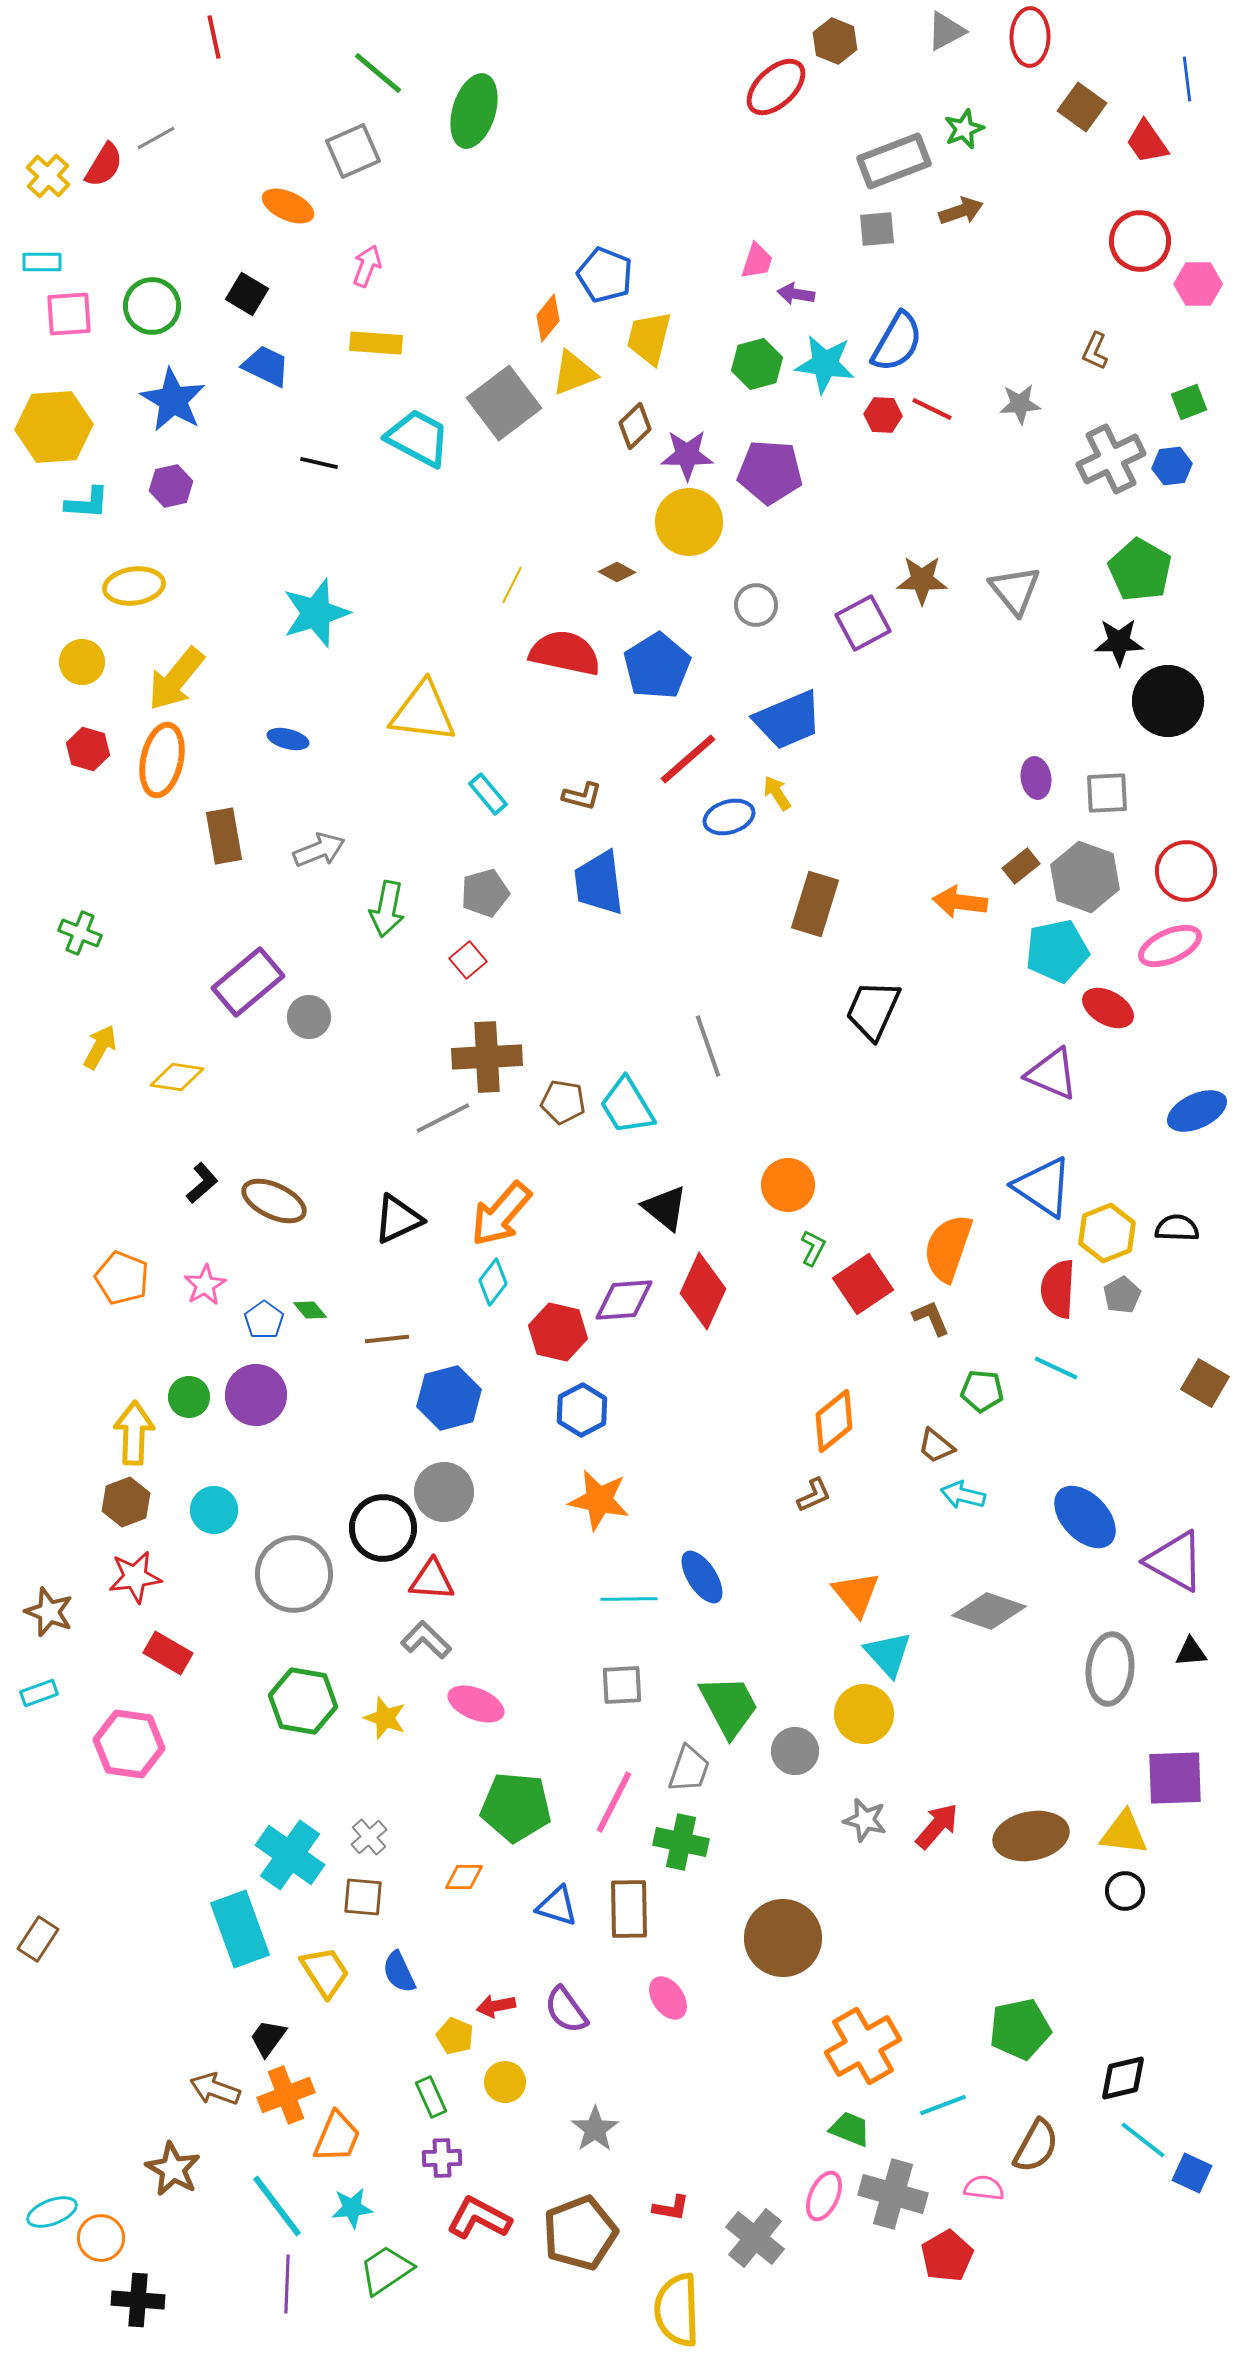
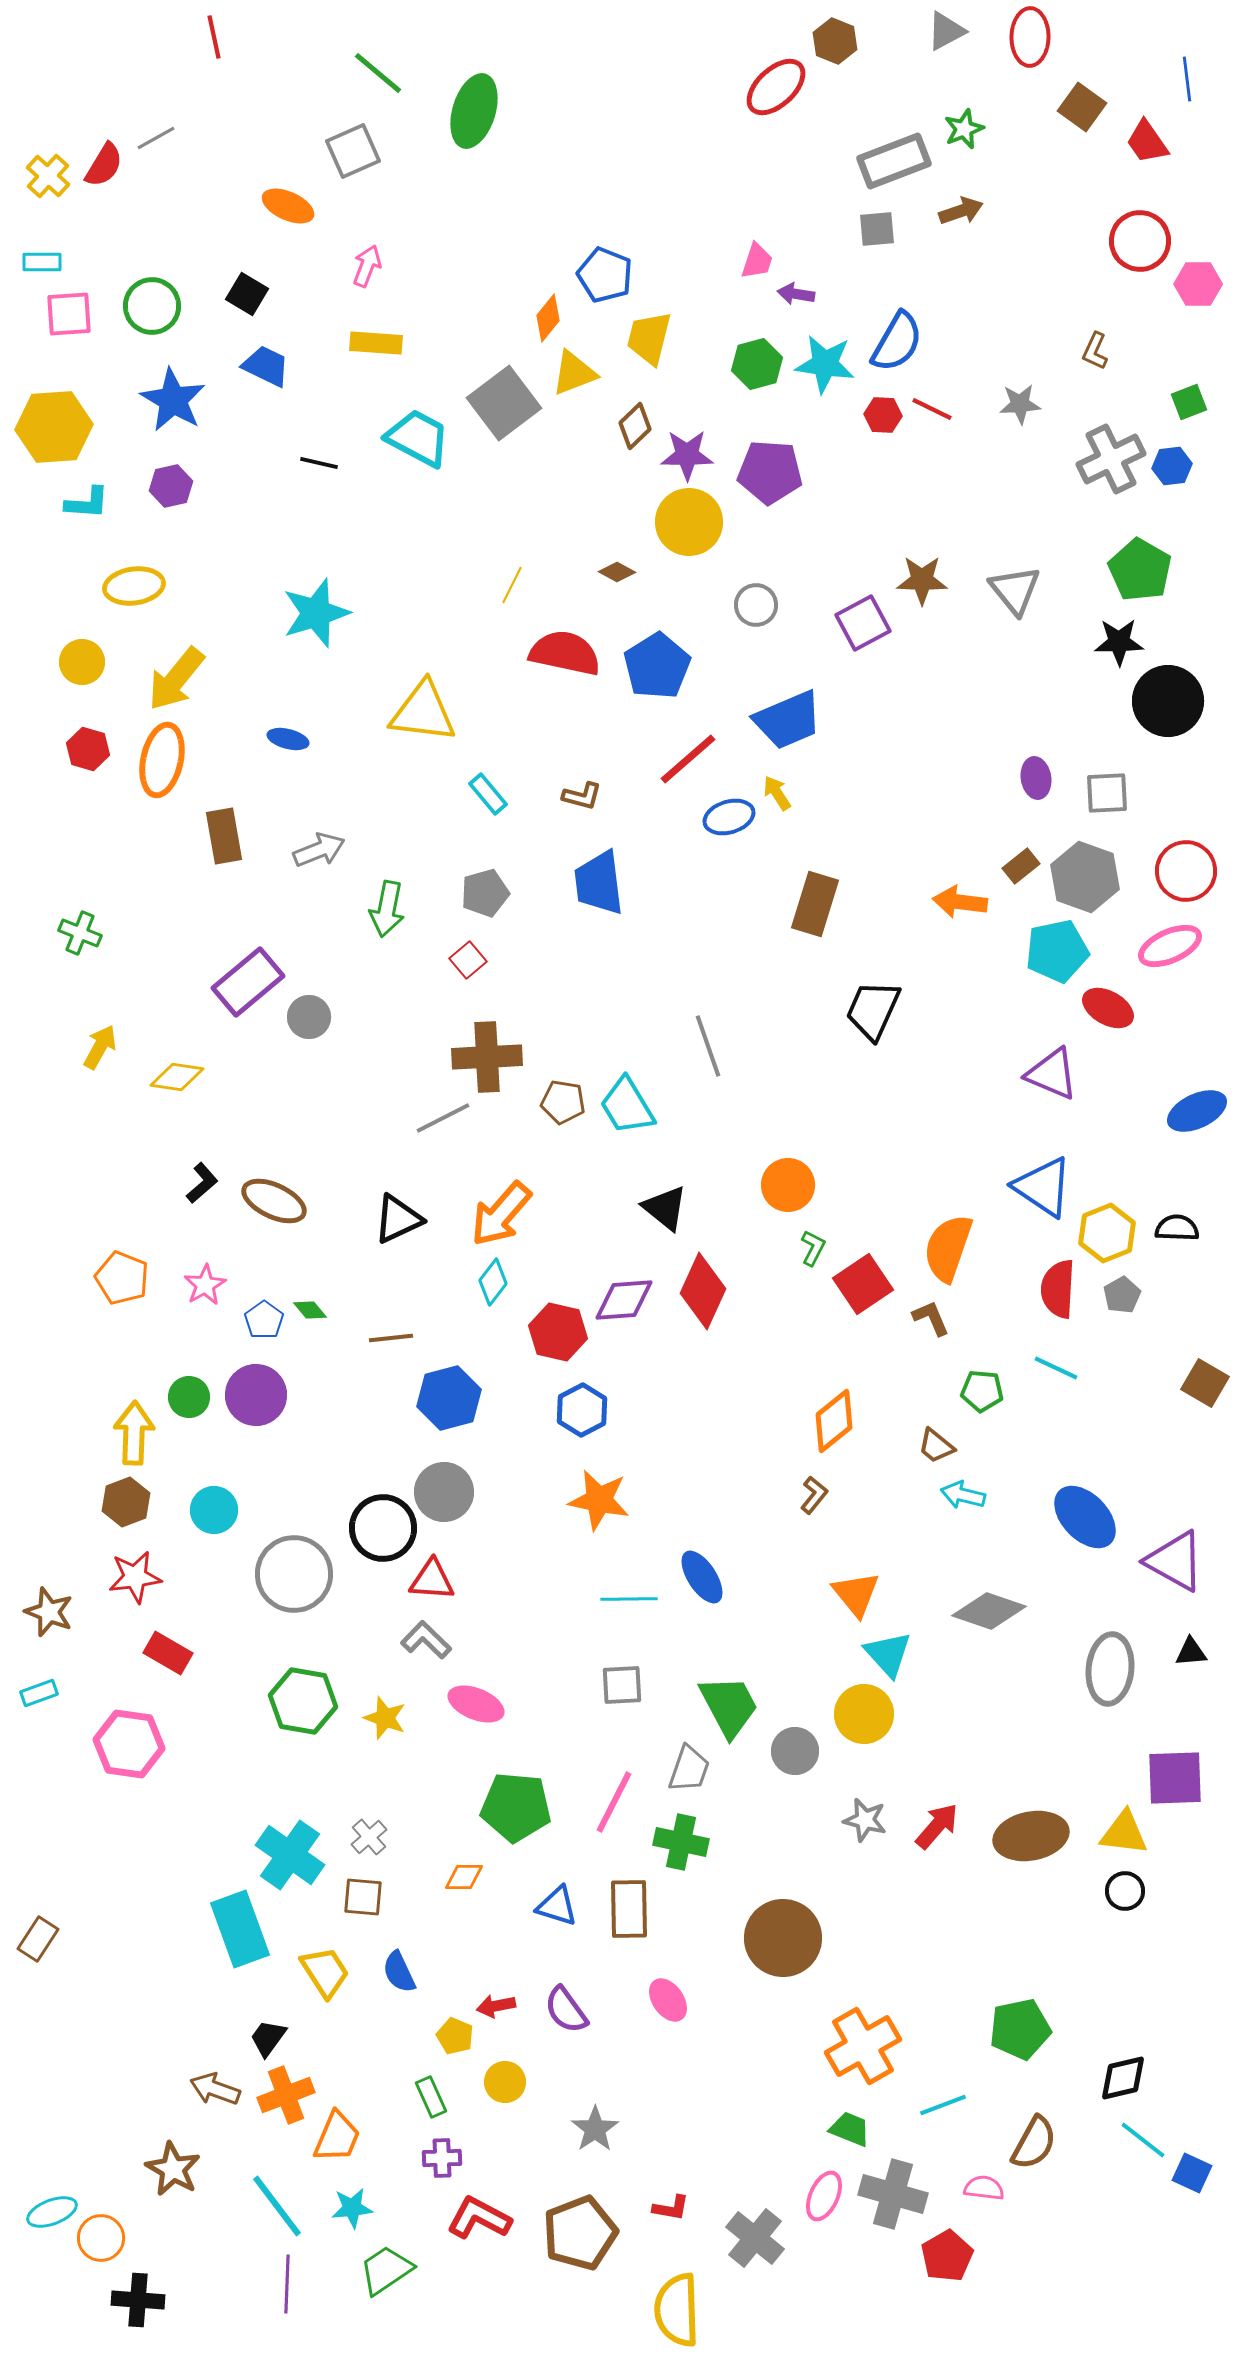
brown line at (387, 1339): moved 4 px right, 1 px up
brown L-shape at (814, 1495): rotated 27 degrees counterclockwise
pink ellipse at (668, 1998): moved 2 px down
brown semicircle at (1036, 2146): moved 2 px left, 3 px up
